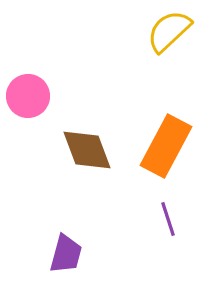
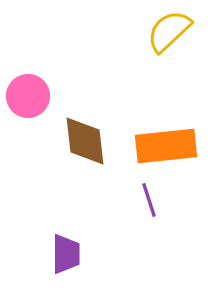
orange rectangle: rotated 56 degrees clockwise
brown diamond: moved 2 px left, 9 px up; rotated 14 degrees clockwise
purple line: moved 19 px left, 19 px up
purple trapezoid: rotated 15 degrees counterclockwise
